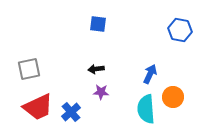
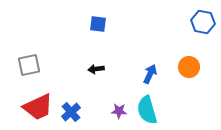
blue hexagon: moved 23 px right, 8 px up
gray square: moved 4 px up
purple star: moved 18 px right, 19 px down
orange circle: moved 16 px right, 30 px up
cyan semicircle: moved 1 px right, 1 px down; rotated 12 degrees counterclockwise
